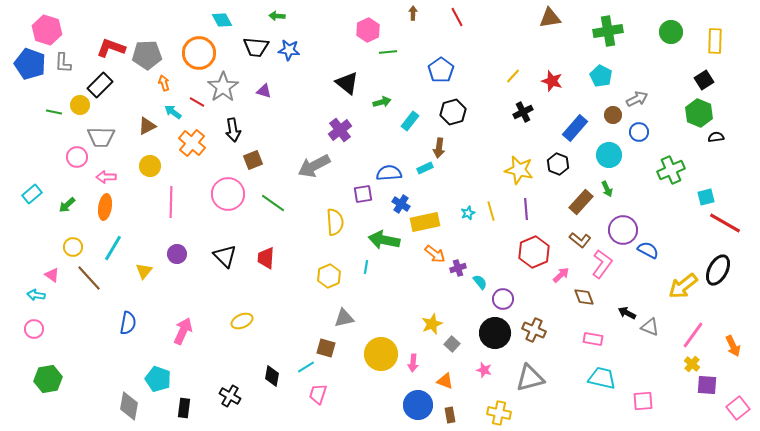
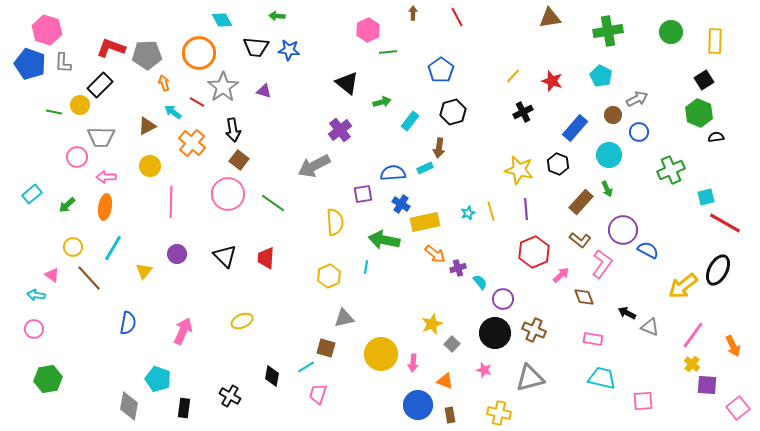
brown square at (253, 160): moved 14 px left; rotated 30 degrees counterclockwise
blue semicircle at (389, 173): moved 4 px right
